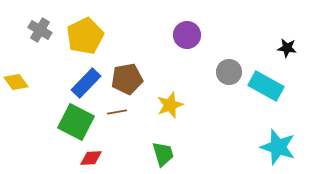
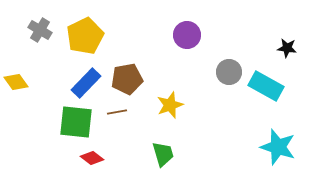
green square: rotated 21 degrees counterclockwise
red diamond: moved 1 px right; rotated 40 degrees clockwise
